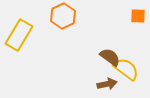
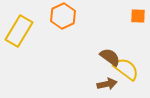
yellow rectangle: moved 4 px up
